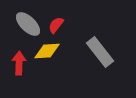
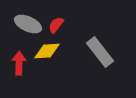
gray ellipse: rotated 20 degrees counterclockwise
